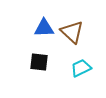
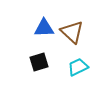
black square: rotated 24 degrees counterclockwise
cyan trapezoid: moved 3 px left, 1 px up
